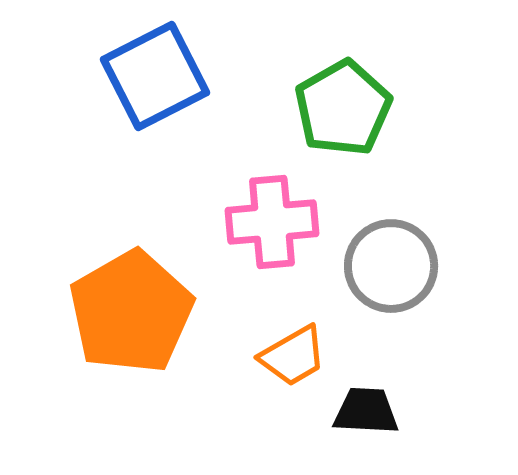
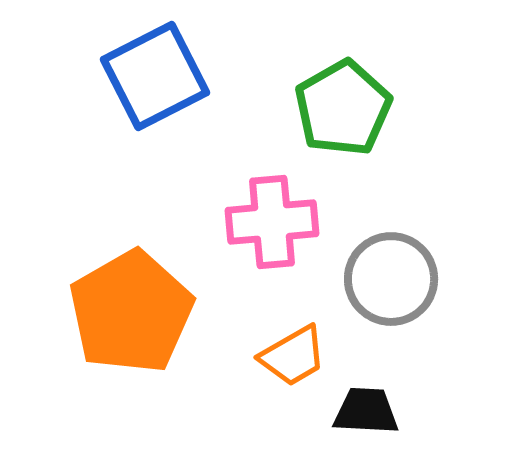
gray circle: moved 13 px down
